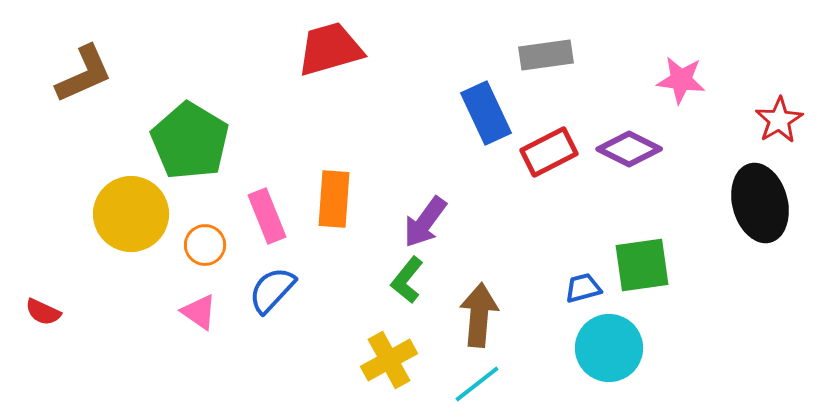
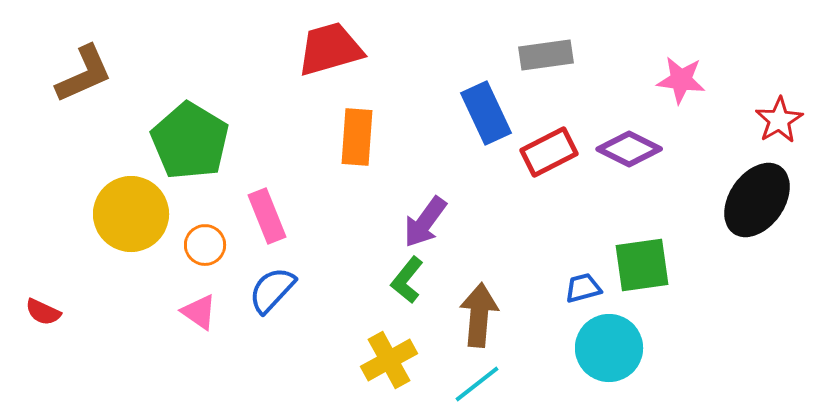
orange rectangle: moved 23 px right, 62 px up
black ellipse: moved 3 px left, 3 px up; rotated 50 degrees clockwise
